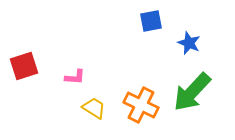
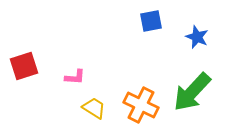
blue star: moved 8 px right, 6 px up
